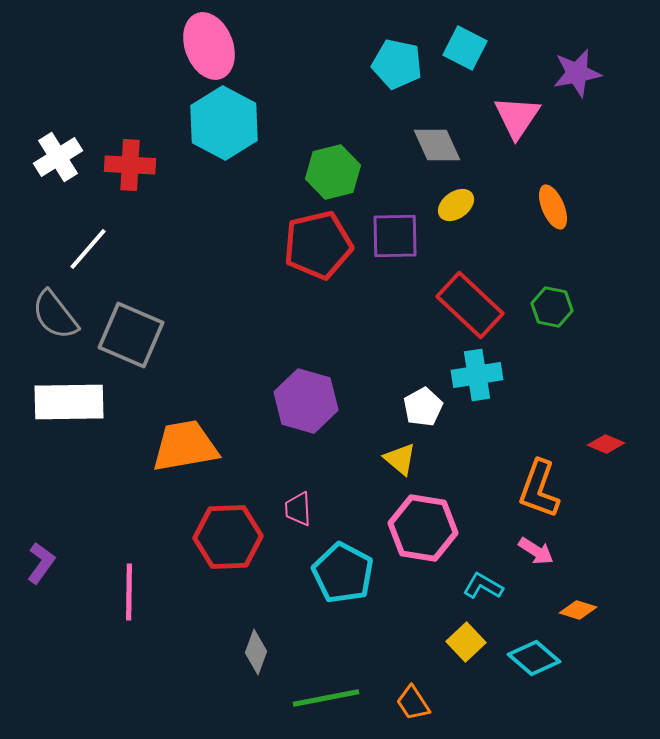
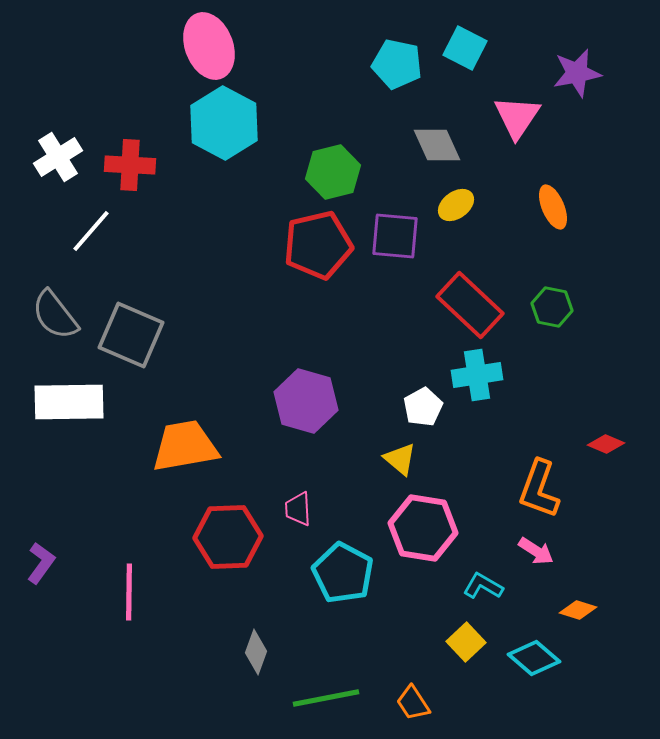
purple square at (395, 236): rotated 6 degrees clockwise
white line at (88, 249): moved 3 px right, 18 px up
